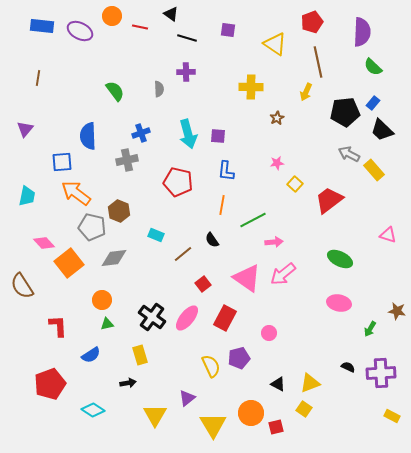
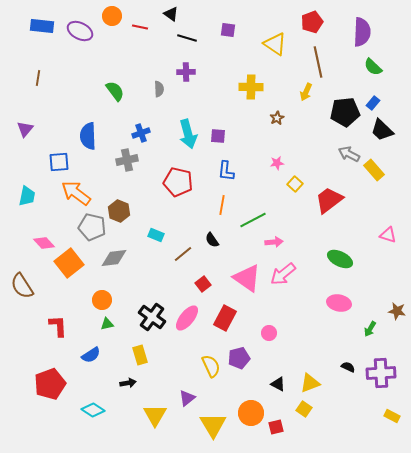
blue square at (62, 162): moved 3 px left
